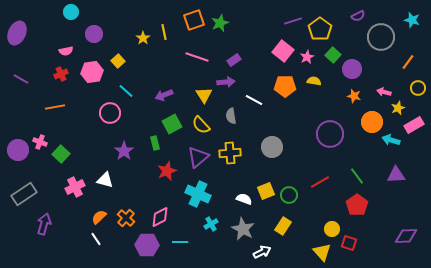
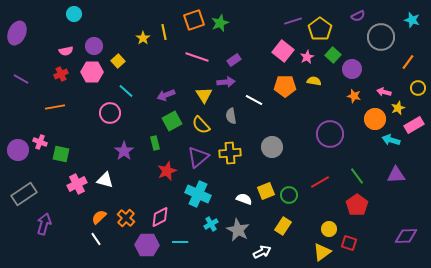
cyan circle at (71, 12): moved 3 px right, 2 px down
purple circle at (94, 34): moved 12 px down
pink hexagon at (92, 72): rotated 10 degrees clockwise
purple arrow at (164, 95): moved 2 px right
orange circle at (372, 122): moved 3 px right, 3 px up
green square at (172, 124): moved 3 px up
green square at (61, 154): rotated 30 degrees counterclockwise
pink cross at (75, 187): moved 2 px right, 3 px up
gray star at (243, 229): moved 5 px left, 1 px down
yellow circle at (332, 229): moved 3 px left
yellow triangle at (322, 252): rotated 36 degrees clockwise
